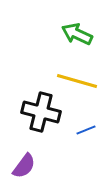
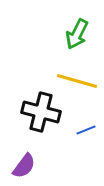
green arrow: rotated 88 degrees counterclockwise
